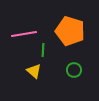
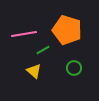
orange pentagon: moved 3 px left, 1 px up
green line: rotated 56 degrees clockwise
green circle: moved 2 px up
